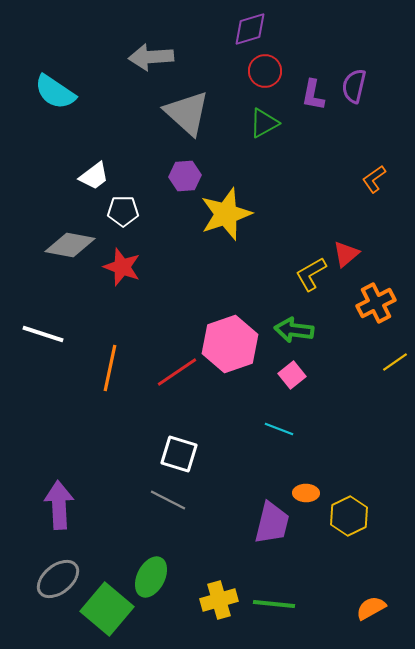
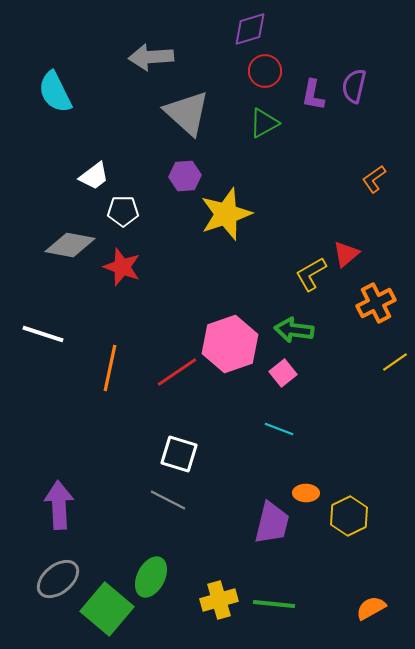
cyan semicircle: rotated 30 degrees clockwise
pink square: moved 9 px left, 2 px up
